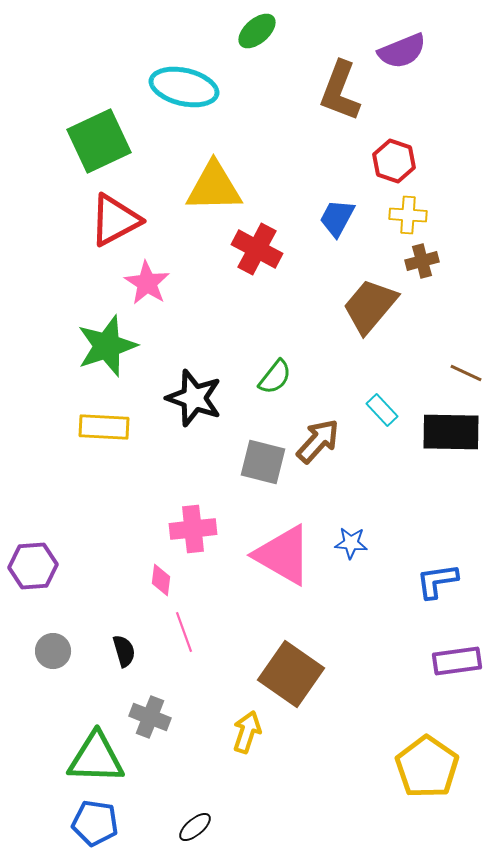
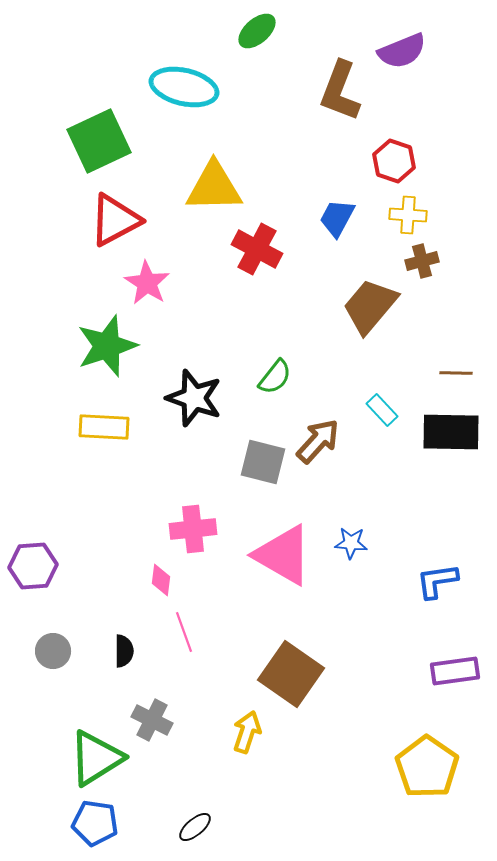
brown line: moved 10 px left; rotated 24 degrees counterclockwise
black semicircle: rotated 16 degrees clockwise
purple rectangle: moved 2 px left, 10 px down
gray cross: moved 2 px right, 3 px down; rotated 6 degrees clockwise
green triangle: rotated 34 degrees counterclockwise
